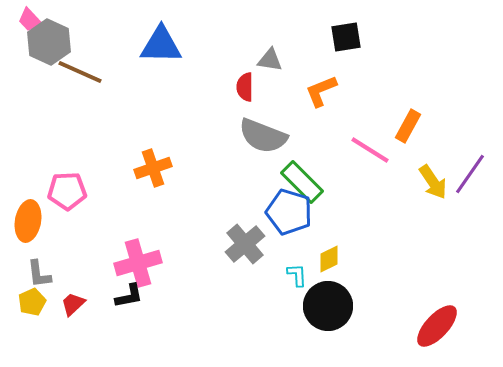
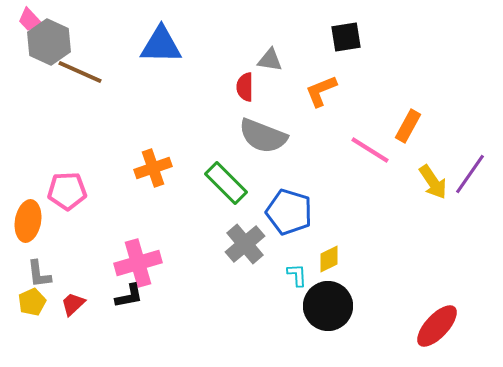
green rectangle: moved 76 px left, 1 px down
